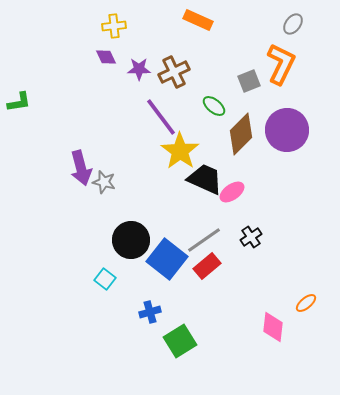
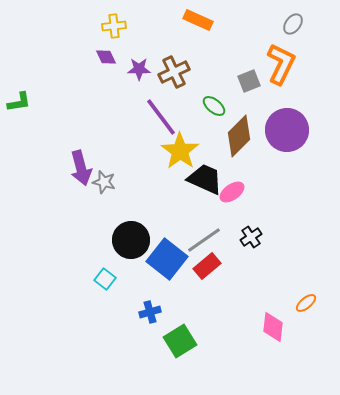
brown diamond: moved 2 px left, 2 px down
